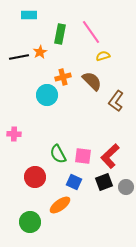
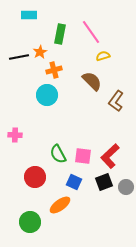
orange cross: moved 9 px left, 7 px up
pink cross: moved 1 px right, 1 px down
